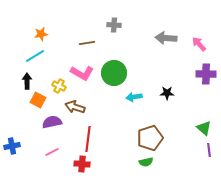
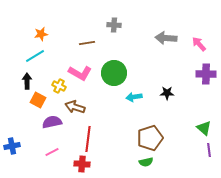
pink L-shape: moved 2 px left
